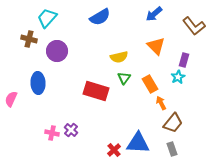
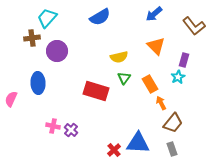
brown cross: moved 3 px right, 1 px up; rotated 21 degrees counterclockwise
pink cross: moved 1 px right, 7 px up
